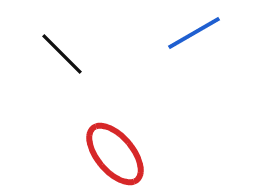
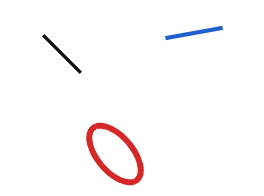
blue line: rotated 20 degrees clockwise
